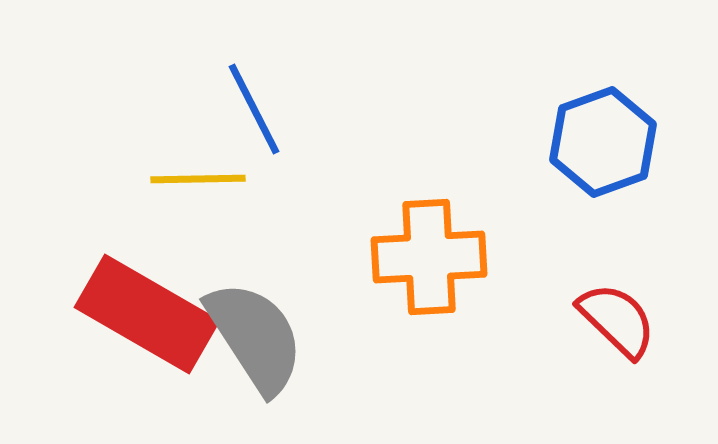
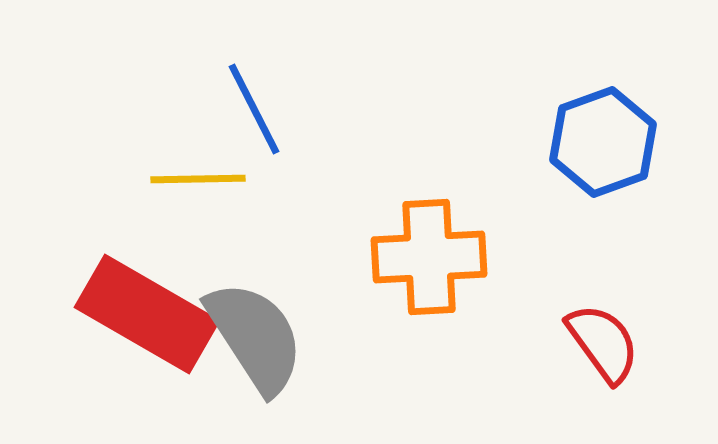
red semicircle: moved 14 px left, 23 px down; rotated 10 degrees clockwise
